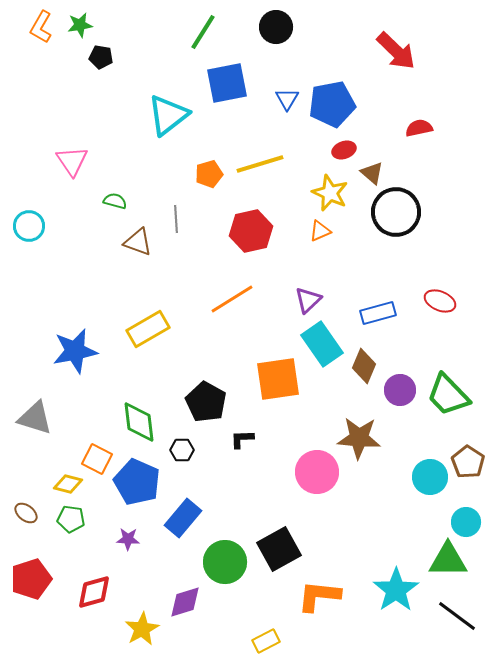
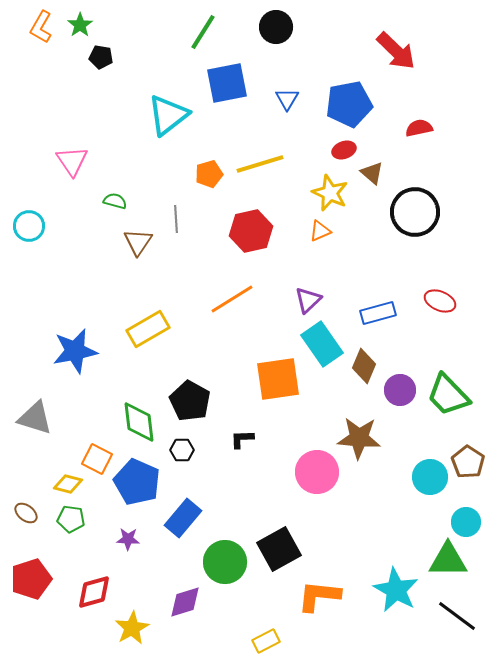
green star at (80, 25): rotated 25 degrees counterclockwise
blue pentagon at (332, 104): moved 17 px right
black circle at (396, 212): moved 19 px right
brown triangle at (138, 242): rotated 44 degrees clockwise
black pentagon at (206, 402): moved 16 px left, 1 px up
cyan star at (396, 590): rotated 9 degrees counterclockwise
yellow star at (142, 629): moved 10 px left, 1 px up
